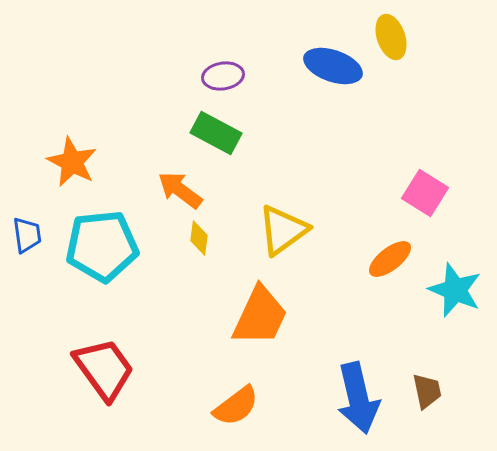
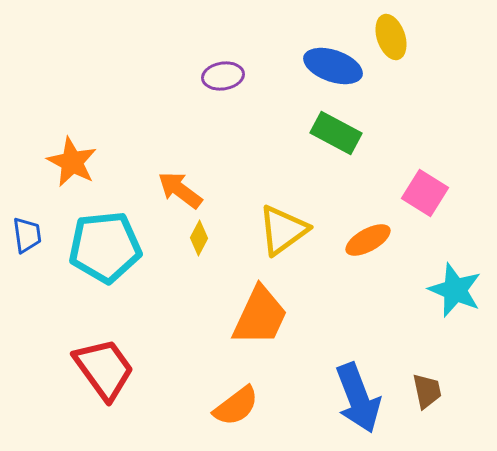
green rectangle: moved 120 px right
yellow diamond: rotated 20 degrees clockwise
cyan pentagon: moved 3 px right, 1 px down
orange ellipse: moved 22 px left, 19 px up; rotated 9 degrees clockwise
blue arrow: rotated 8 degrees counterclockwise
